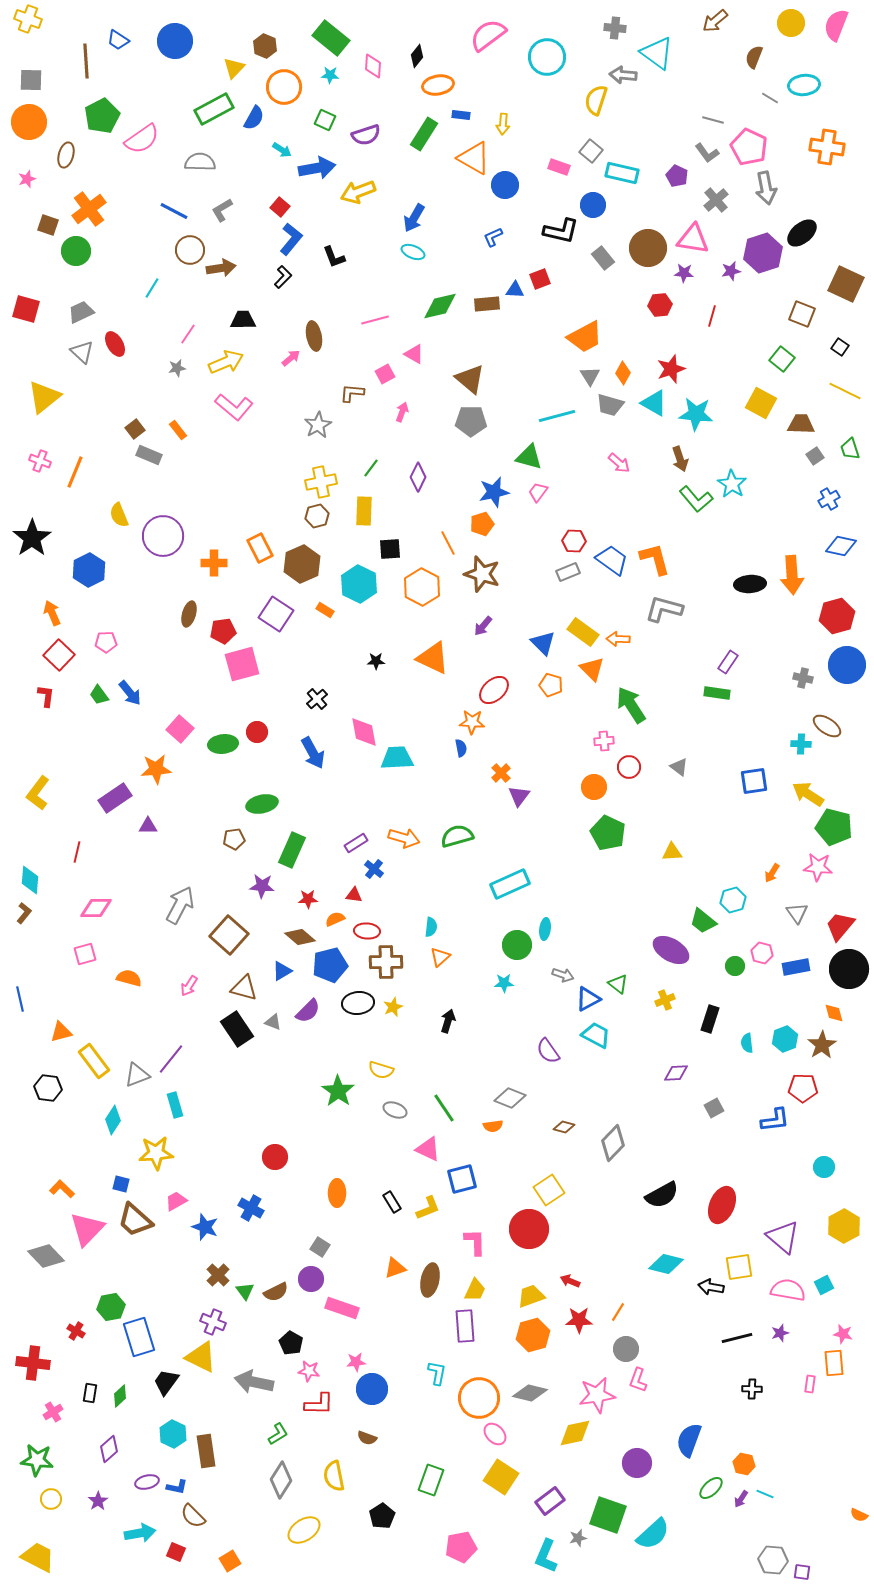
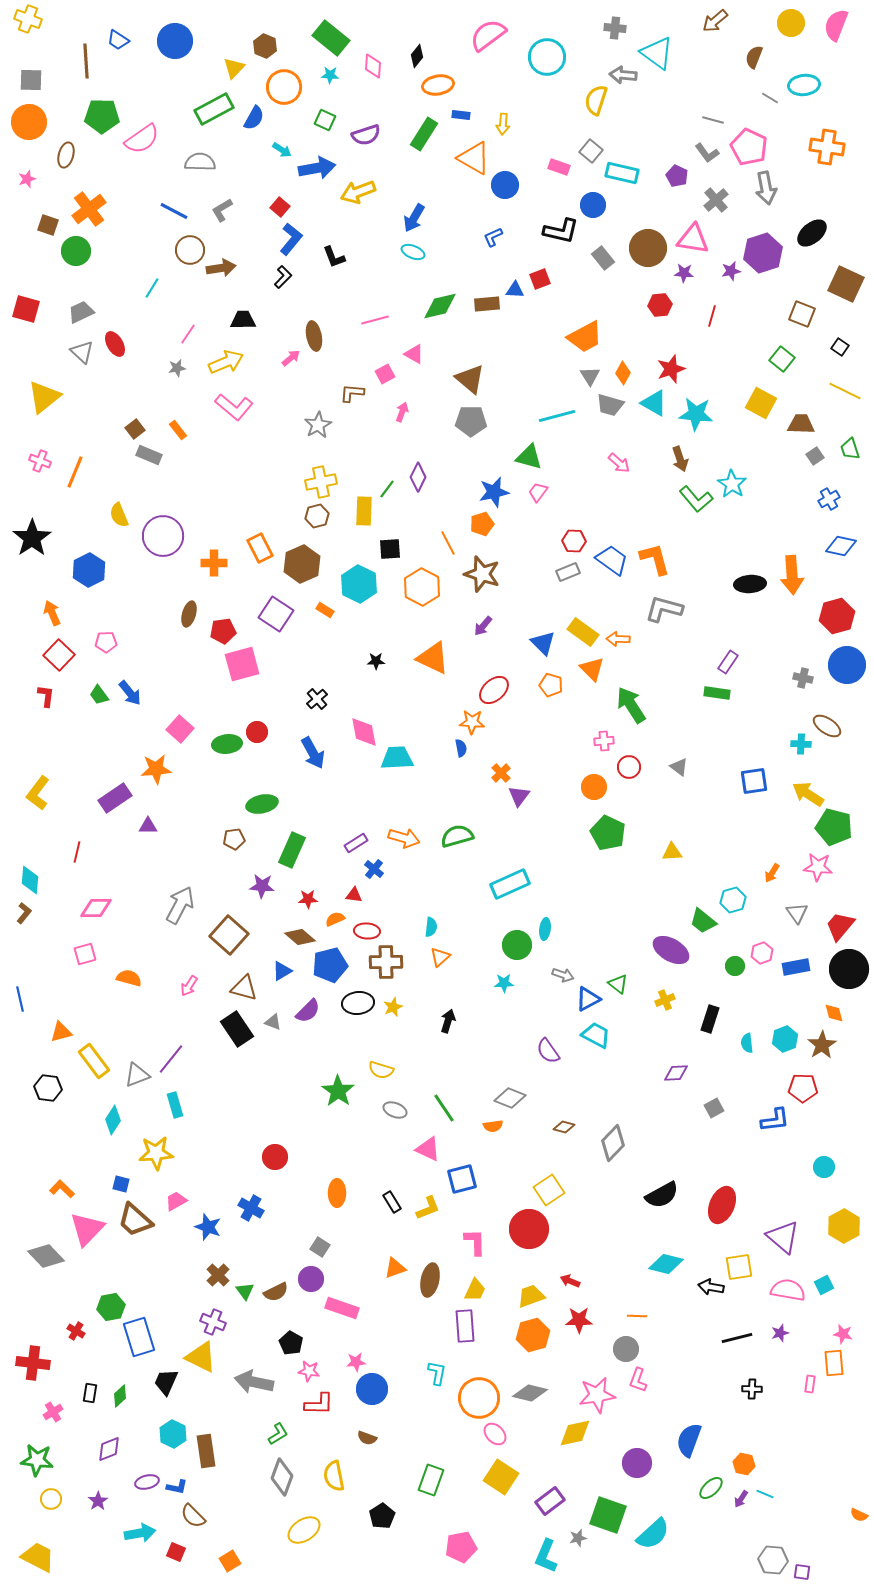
green pentagon at (102, 116): rotated 28 degrees clockwise
black ellipse at (802, 233): moved 10 px right
green line at (371, 468): moved 16 px right, 21 px down
green ellipse at (223, 744): moved 4 px right
pink hexagon at (762, 953): rotated 25 degrees clockwise
blue star at (205, 1227): moved 3 px right
orange line at (618, 1312): moved 19 px right, 4 px down; rotated 60 degrees clockwise
black trapezoid at (166, 1382): rotated 12 degrees counterclockwise
purple diamond at (109, 1449): rotated 20 degrees clockwise
gray diamond at (281, 1480): moved 1 px right, 3 px up; rotated 12 degrees counterclockwise
